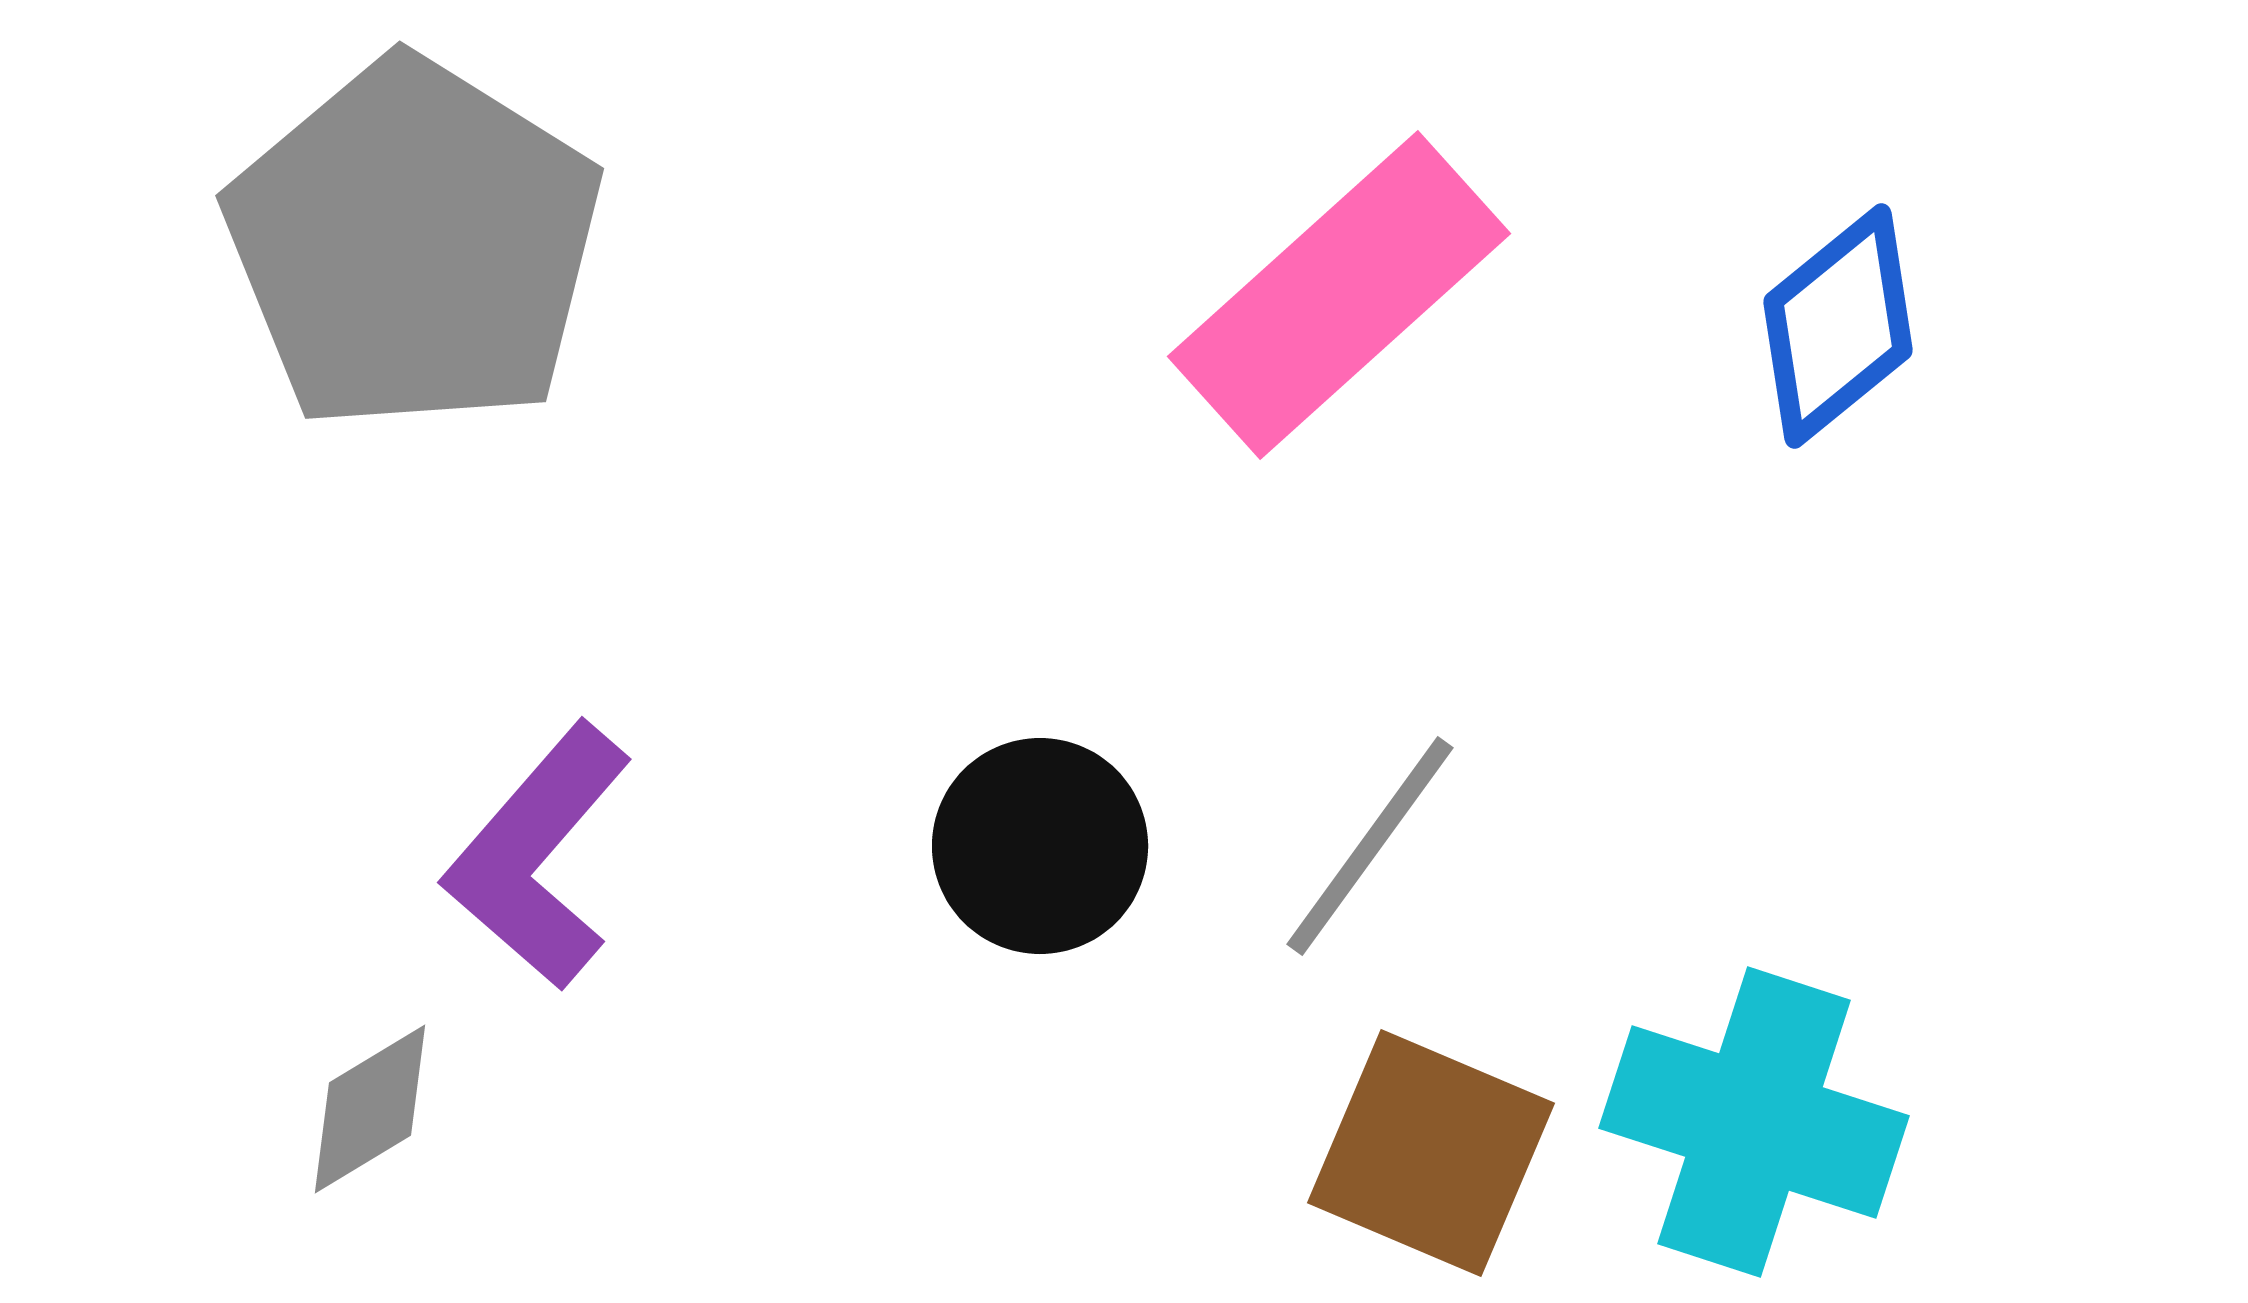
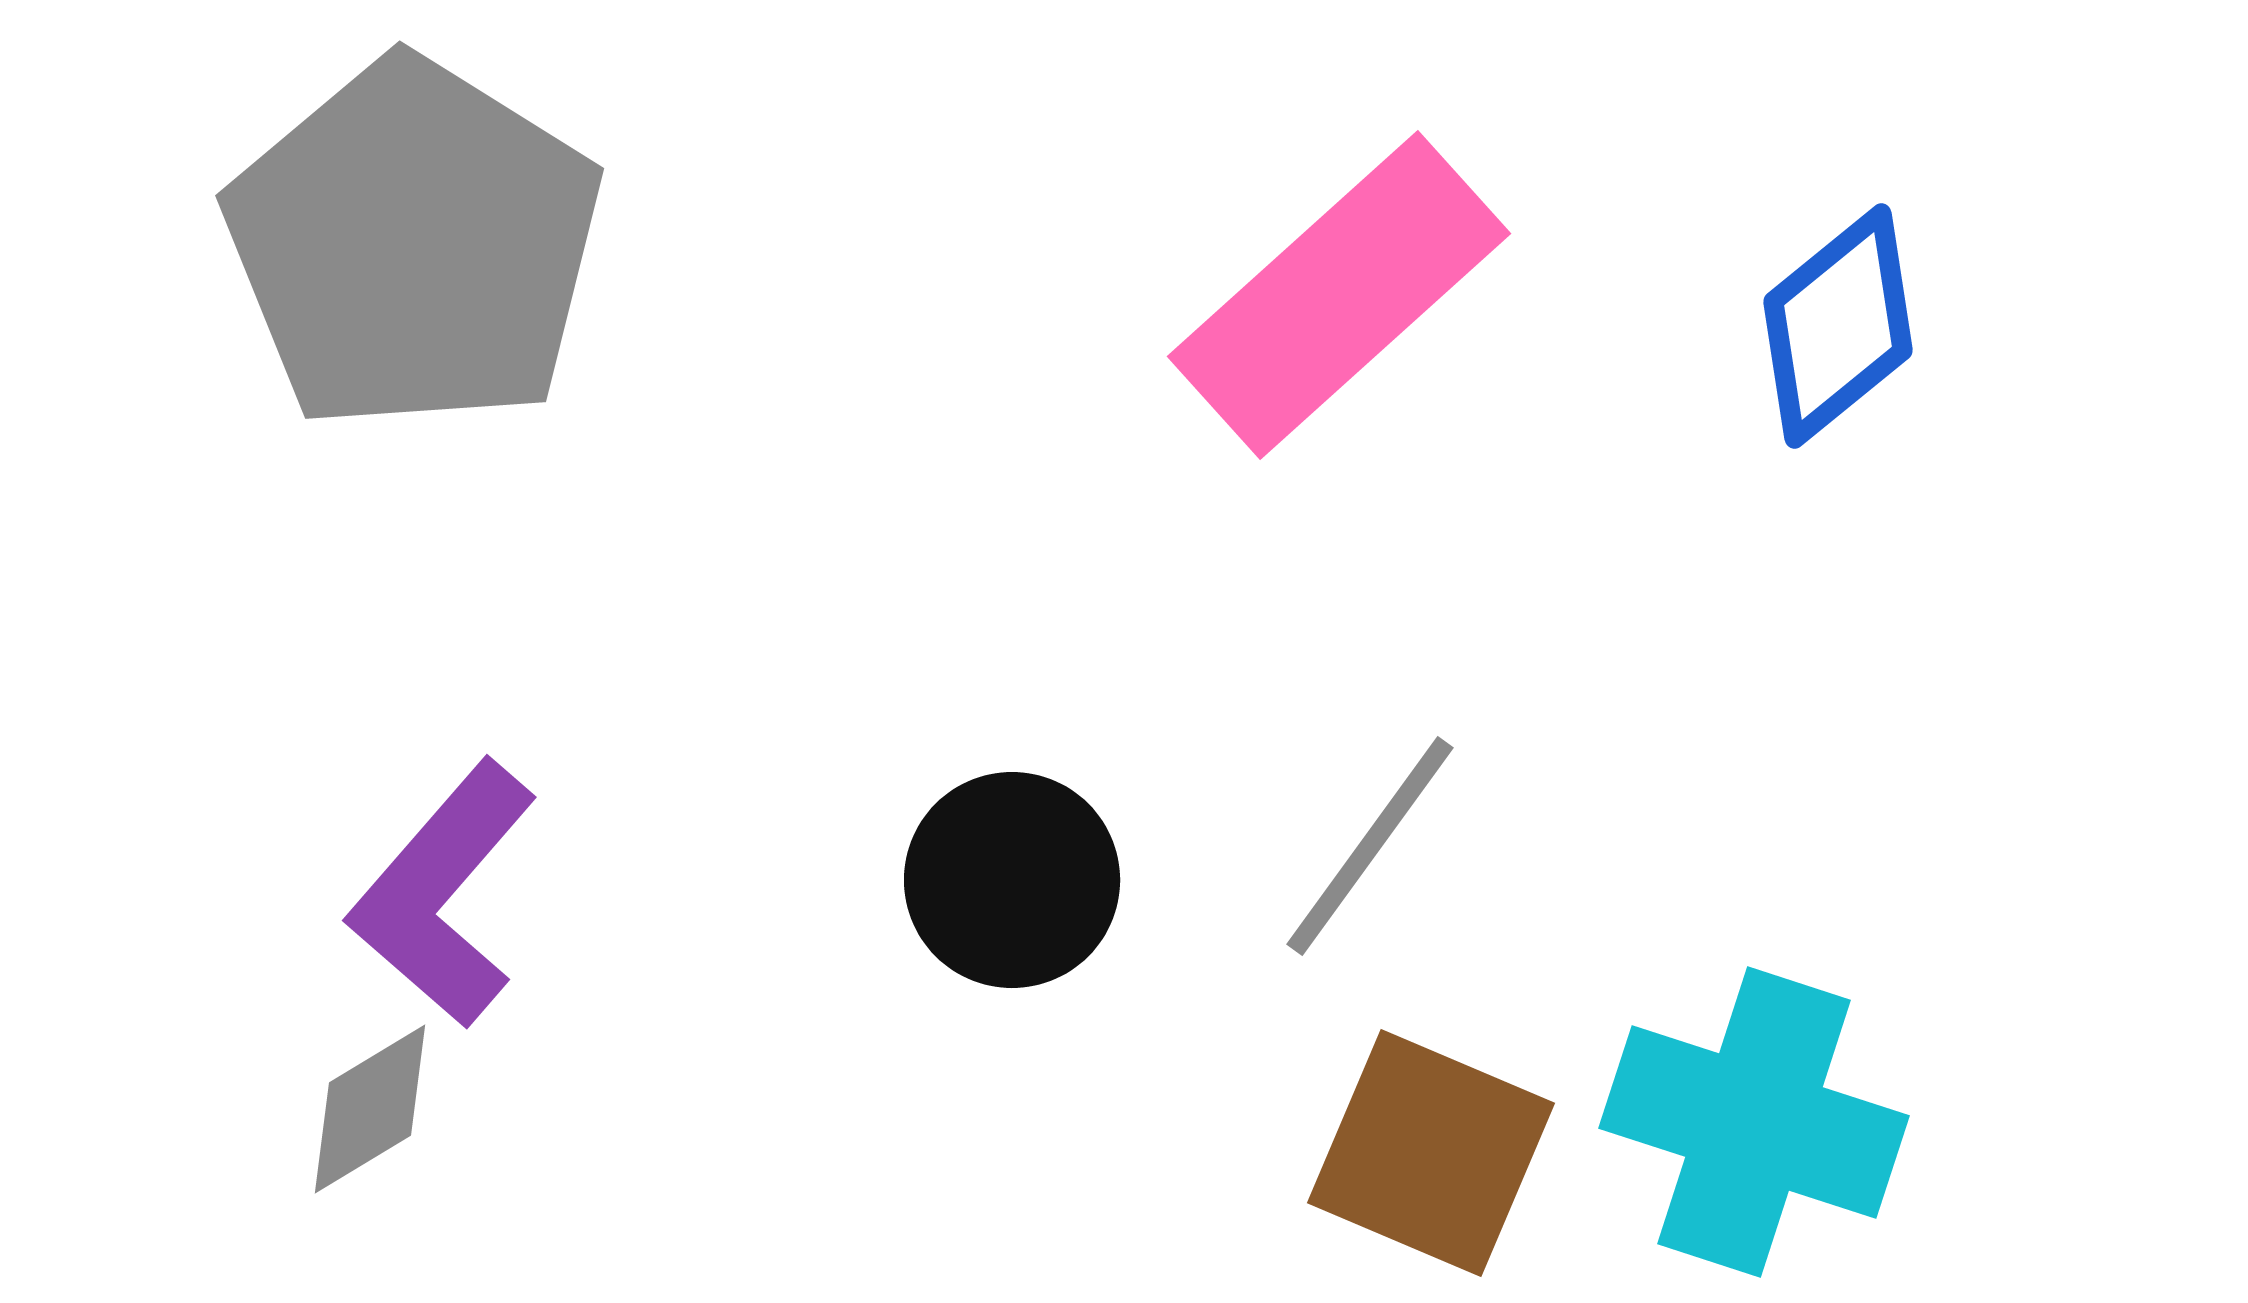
black circle: moved 28 px left, 34 px down
purple L-shape: moved 95 px left, 38 px down
